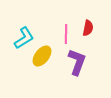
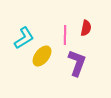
red semicircle: moved 2 px left
pink line: moved 1 px left, 1 px down
purple L-shape: moved 1 px down
